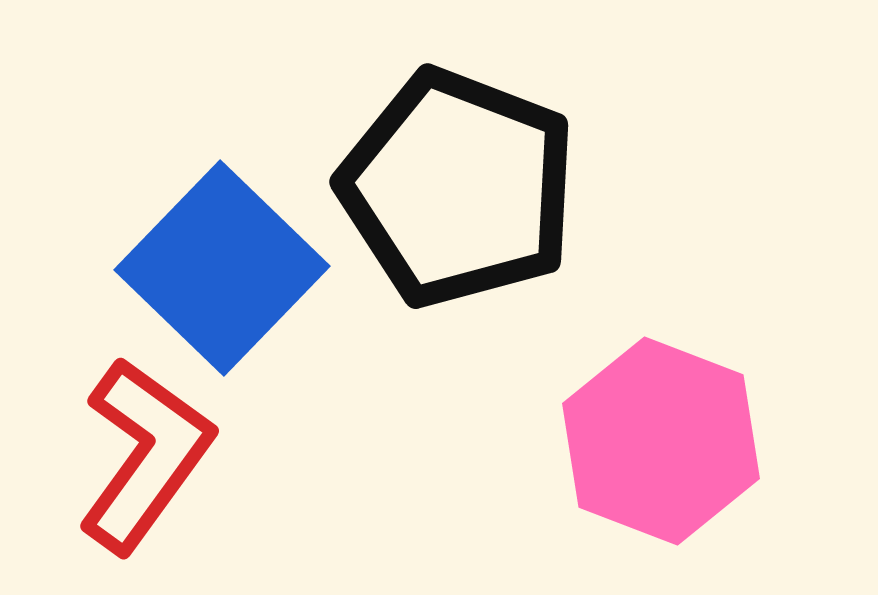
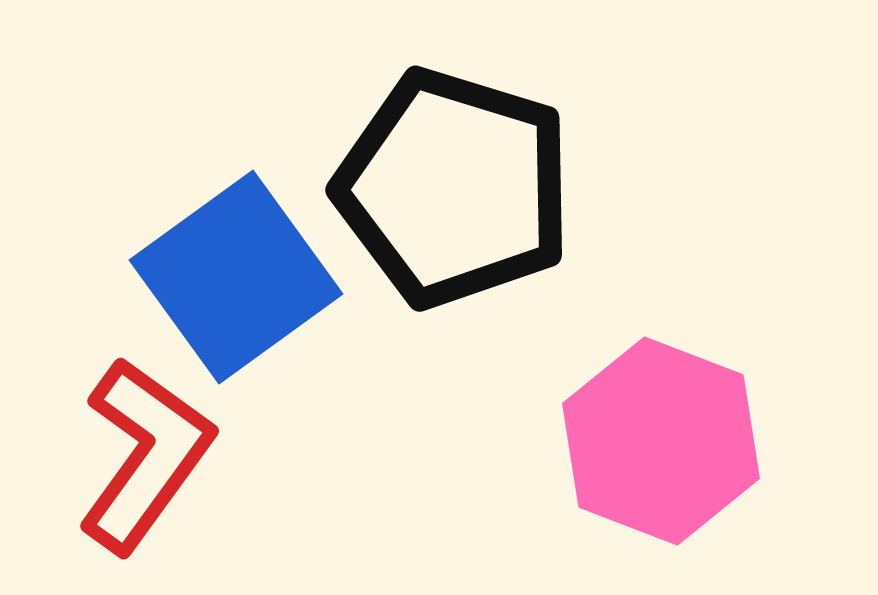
black pentagon: moved 4 px left; rotated 4 degrees counterclockwise
blue square: moved 14 px right, 9 px down; rotated 10 degrees clockwise
